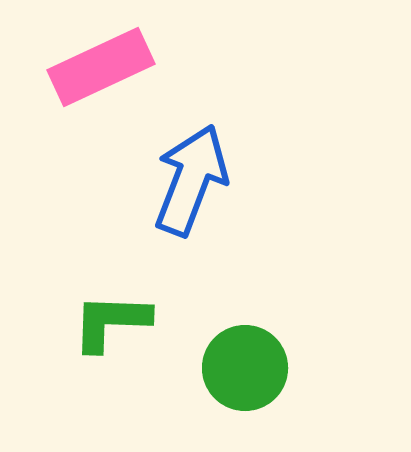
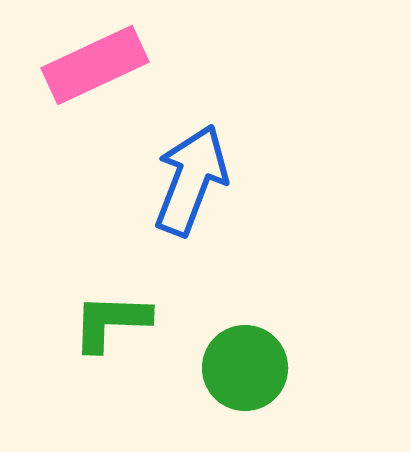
pink rectangle: moved 6 px left, 2 px up
